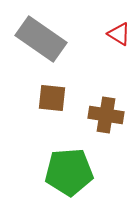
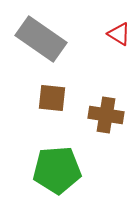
green pentagon: moved 12 px left, 2 px up
